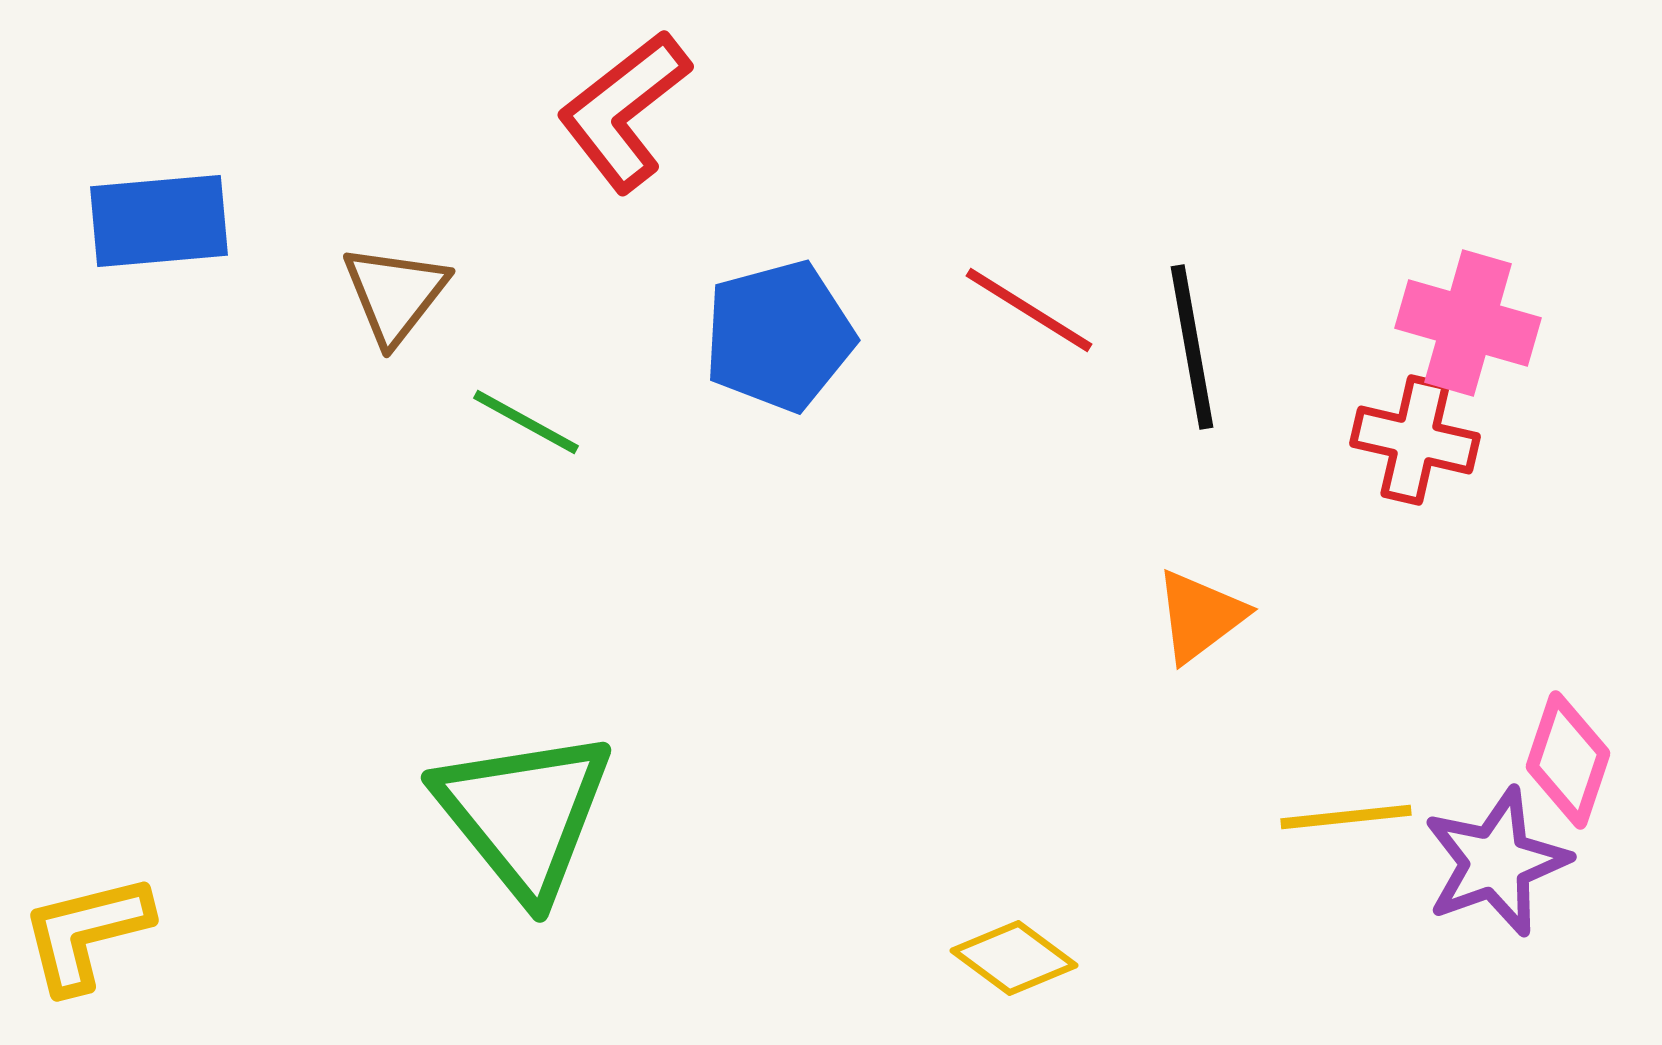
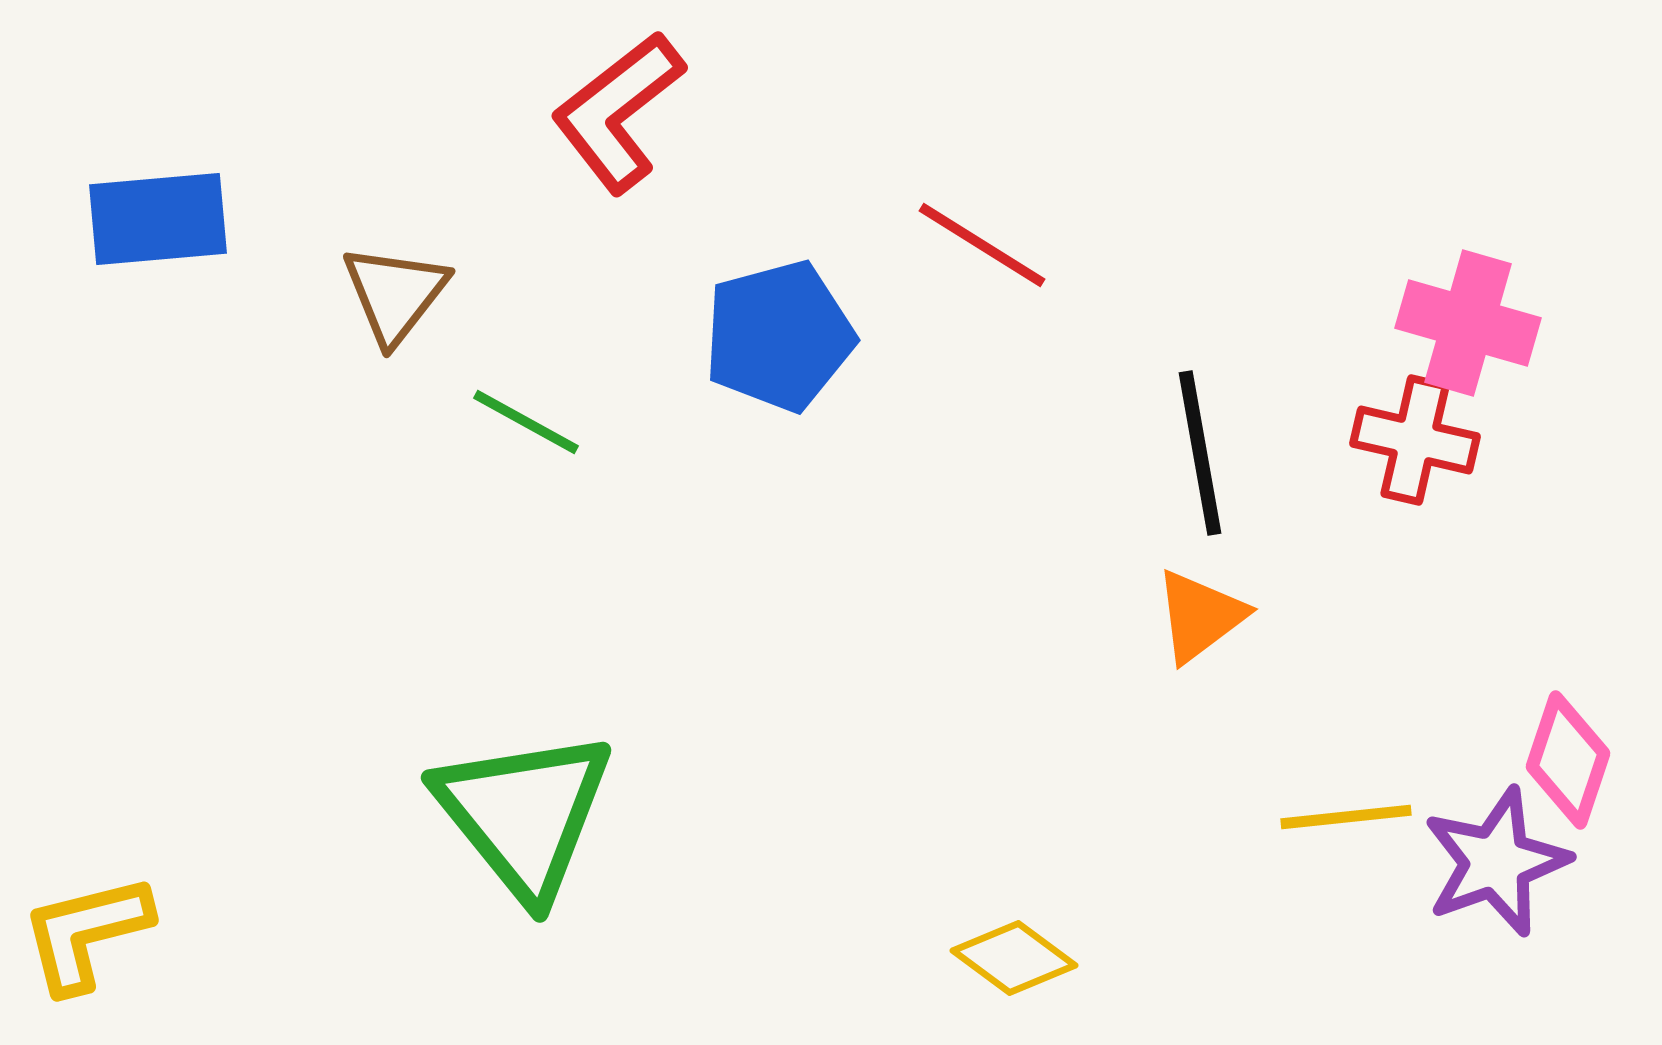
red L-shape: moved 6 px left, 1 px down
blue rectangle: moved 1 px left, 2 px up
red line: moved 47 px left, 65 px up
black line: moved 8 px right, 106 px down
